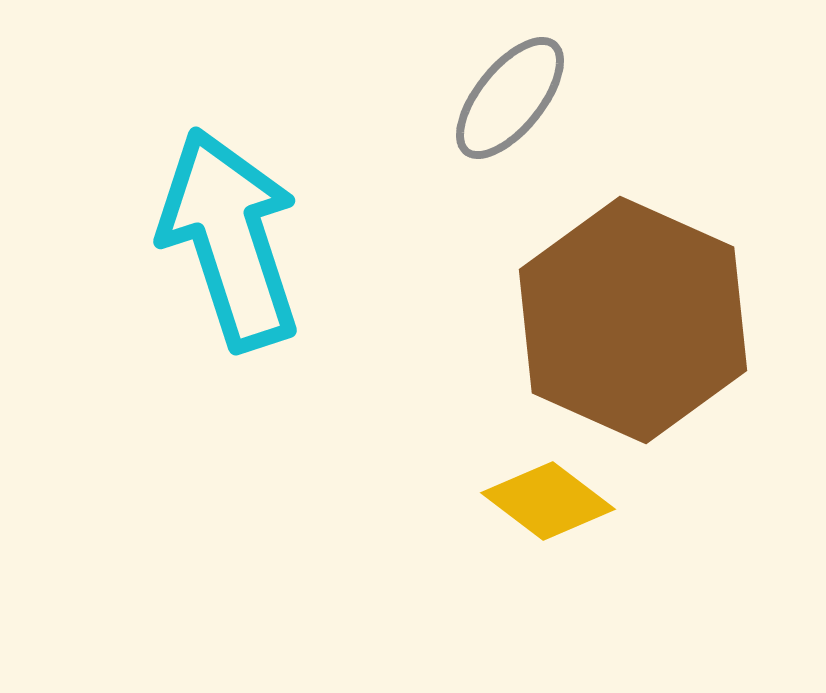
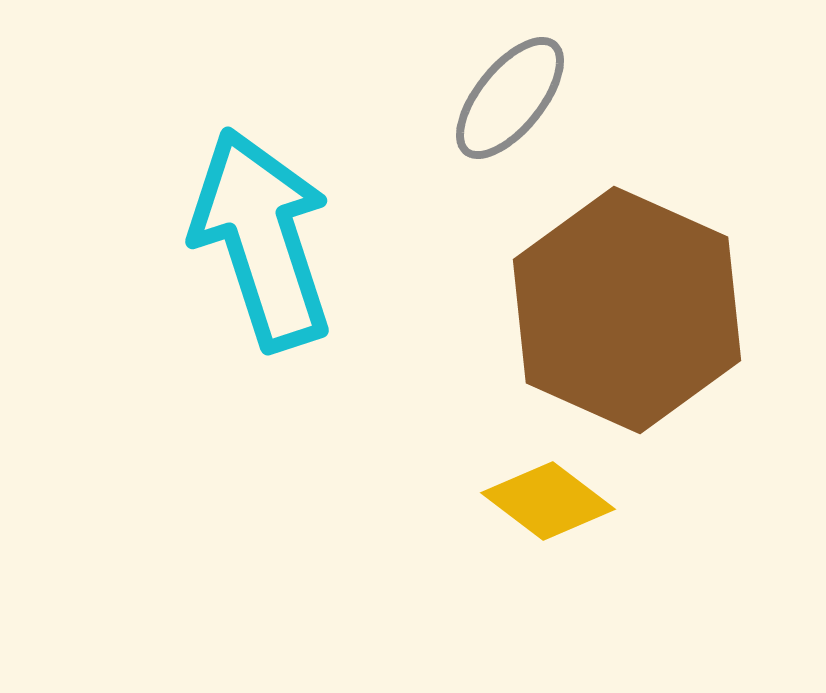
cyan arrow: moved 32 px right
brown hexagon: moved 6 px left, 10 px up
